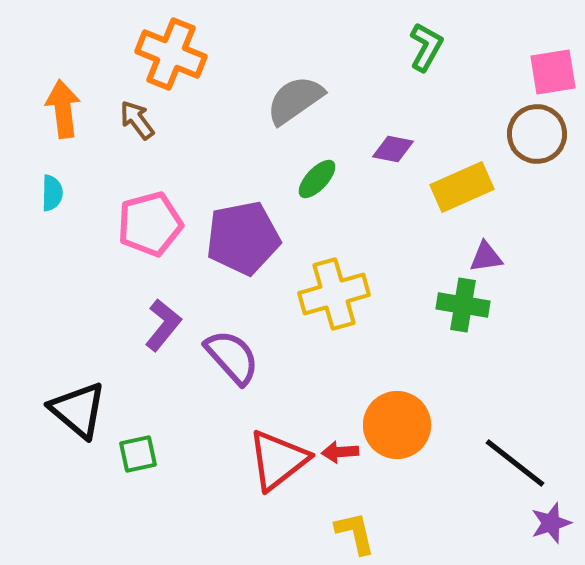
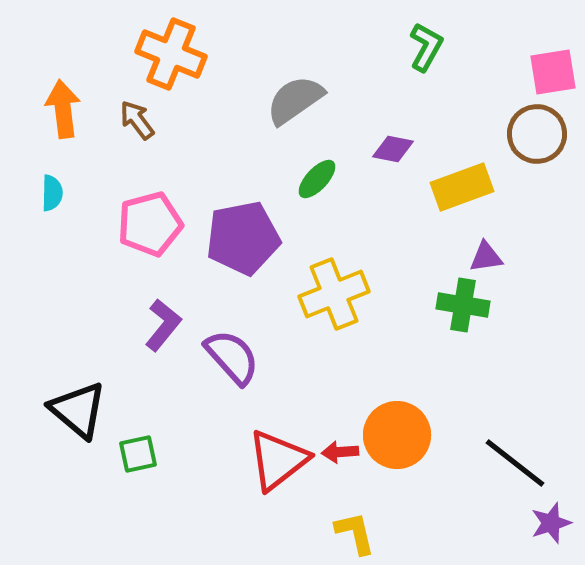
yellow rectangle: rotated 4 degrees clockwise
yellow cross: rotated 6 degrees counterclockwise
orange circle: moved 10 px down
